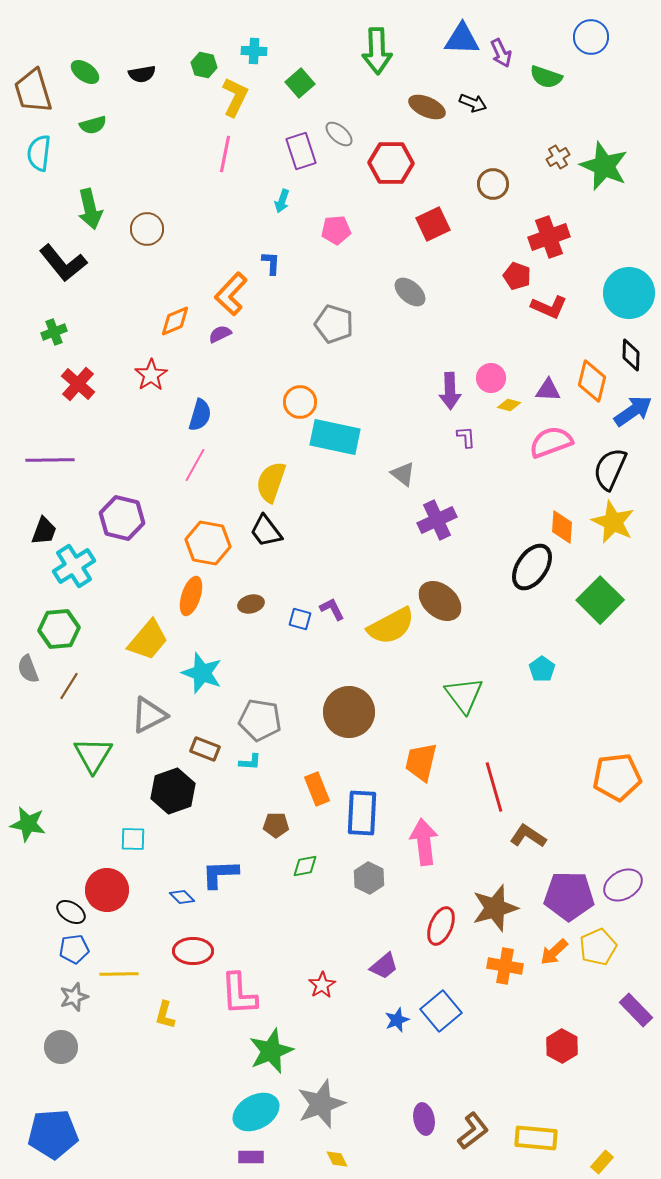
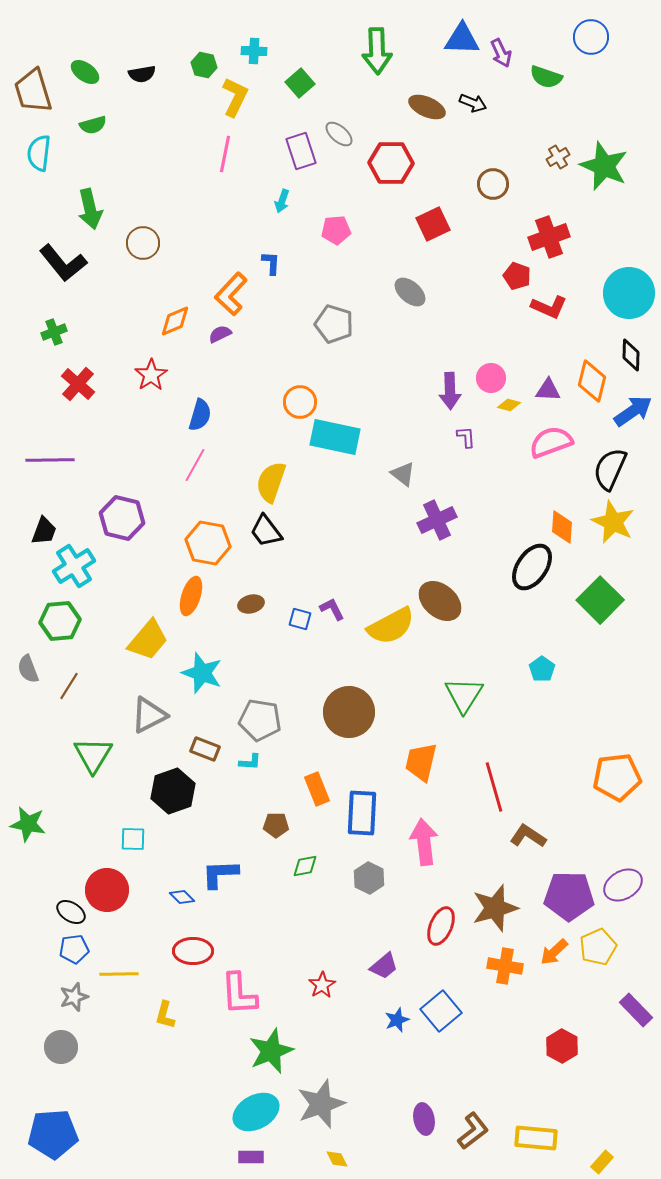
brown circle at (147, 229): moved 4 px left, 14 px down
green hexagon at (59, 629): moved 1 px right, 8 px up
green triangle at (464, 695): rotated 9 degrees clockwise
